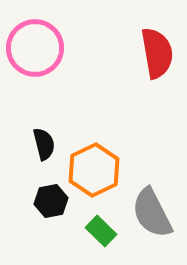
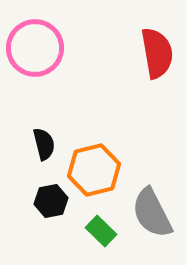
orange hexagon: rotated 12 degrees clockwise
